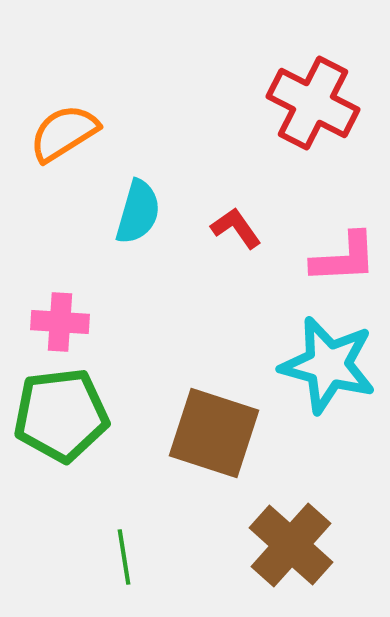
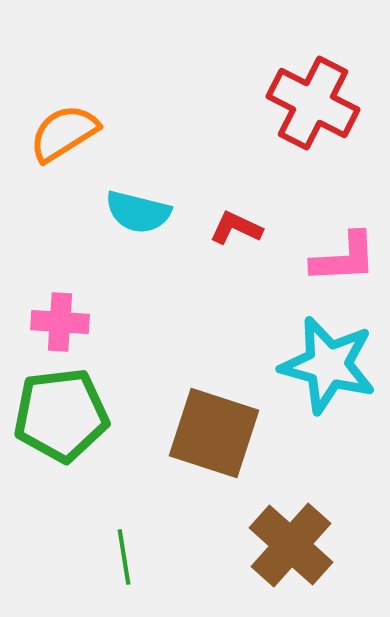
cyan semicircle: rotated 88 degrees clockwise
red L-shape: rotated 30 degrees counterclockwise
